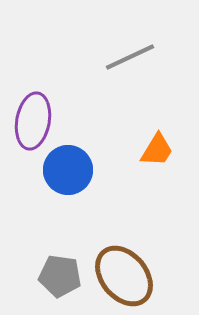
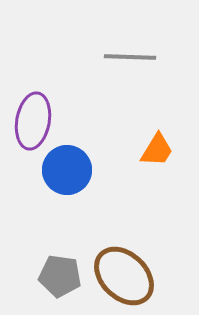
gray line: rotated 27 degrees clockwise
blue circle: moved 1 px left
brown ellipse: rotated 6 degrees counterclockwise
